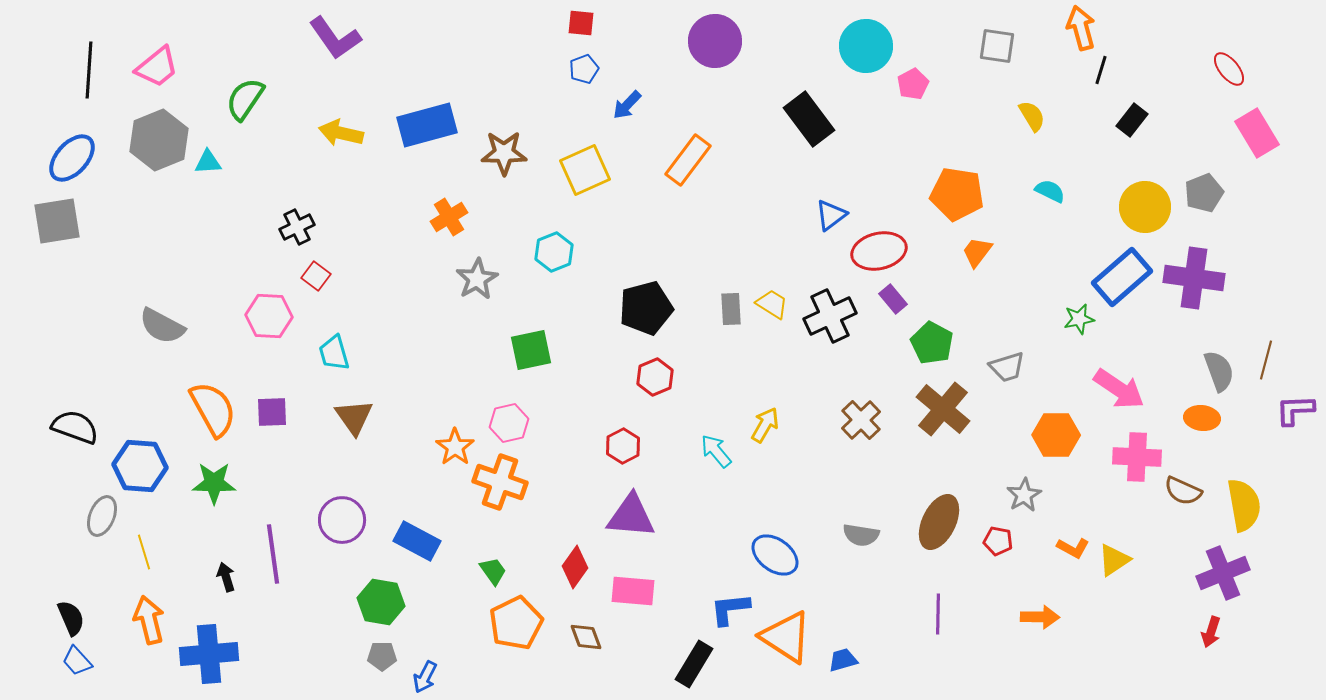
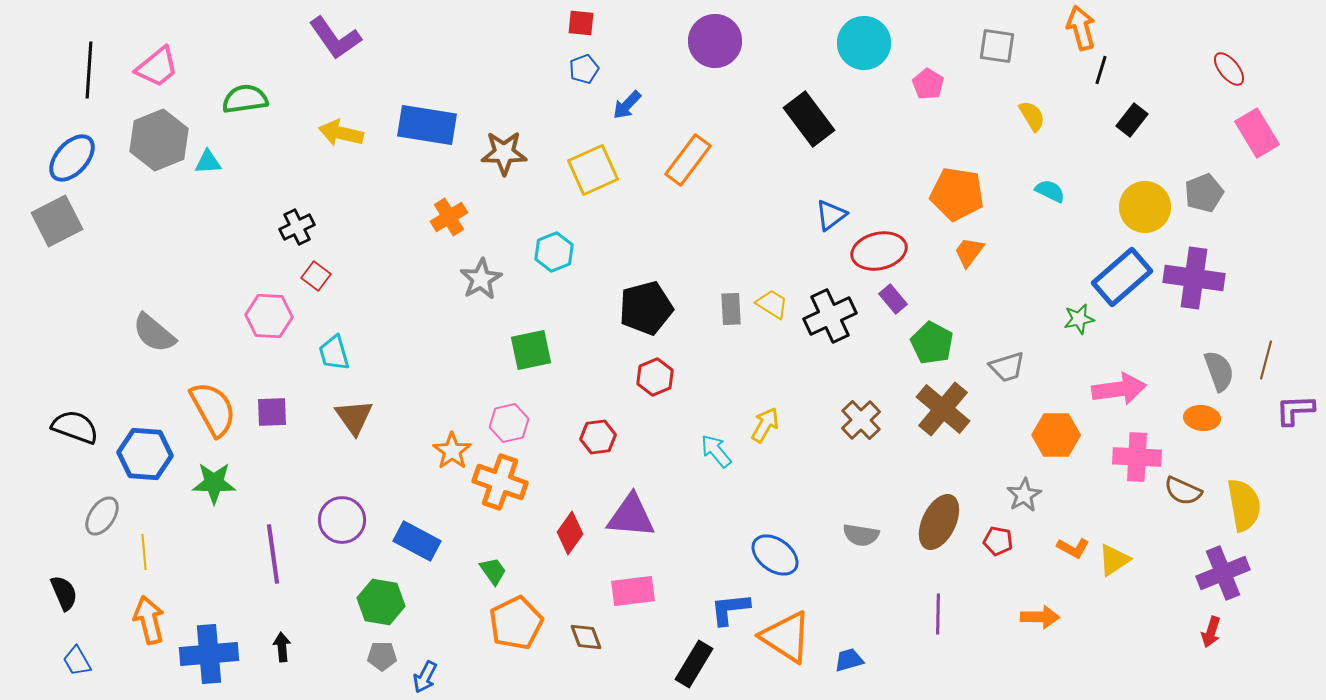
cyan circle at (866, 46): moved 2 px left, 3 px up
pink pentagon at (913, 84): moved 15 px right; rotated 12 degrees counterclockwise
green semicircle at (245, 99): rotated 48 degrees clockwise
blue rectangle at (427, 125): rotated 24 degrees clockwise
yellow square at (585, 170): moved 8 px right
gray square at (57, 221): rotated 18 degrees counterclockwise
orange trapezoid at (977, 252): moved 8 px left
gray star at (477, 279): moved 4 px right
gray semicircle at (162, 326): moved 8 px left, 7 px down; rotated 12 degrees clockwise
pink arrow at (1119, 389): rotated 42 degrees counterclockwise
red hexagon at (623, 446): moved 25 px left, 9 px up; rotated 20 degrees clockwise
orange star at (455, 447): moved 3 px left, 4 px down
blue hexagon at (140, 466): moved 5 px right, 12 px up
gray ellipse at (102, 516): rotated 12 degrees clockwise
yellow line at (144, 552): rotated 12 degrees clockwise
red diamond at (575, 567): moved 5 px left, 34 px up
black arrow at (226, 577): moved 56 px right, 70 px down; rotated 12 degrees clockwise
pink rectangle at (633, 591): rotated 12 degrees counterclockwise
black semicircle at (71, 618): moved 7 px left, 25 px up
blue trapezoid at (843, 660): moved 6 px right
blue trapezoid at (77, 661): rotated 12 degrees clockwise
